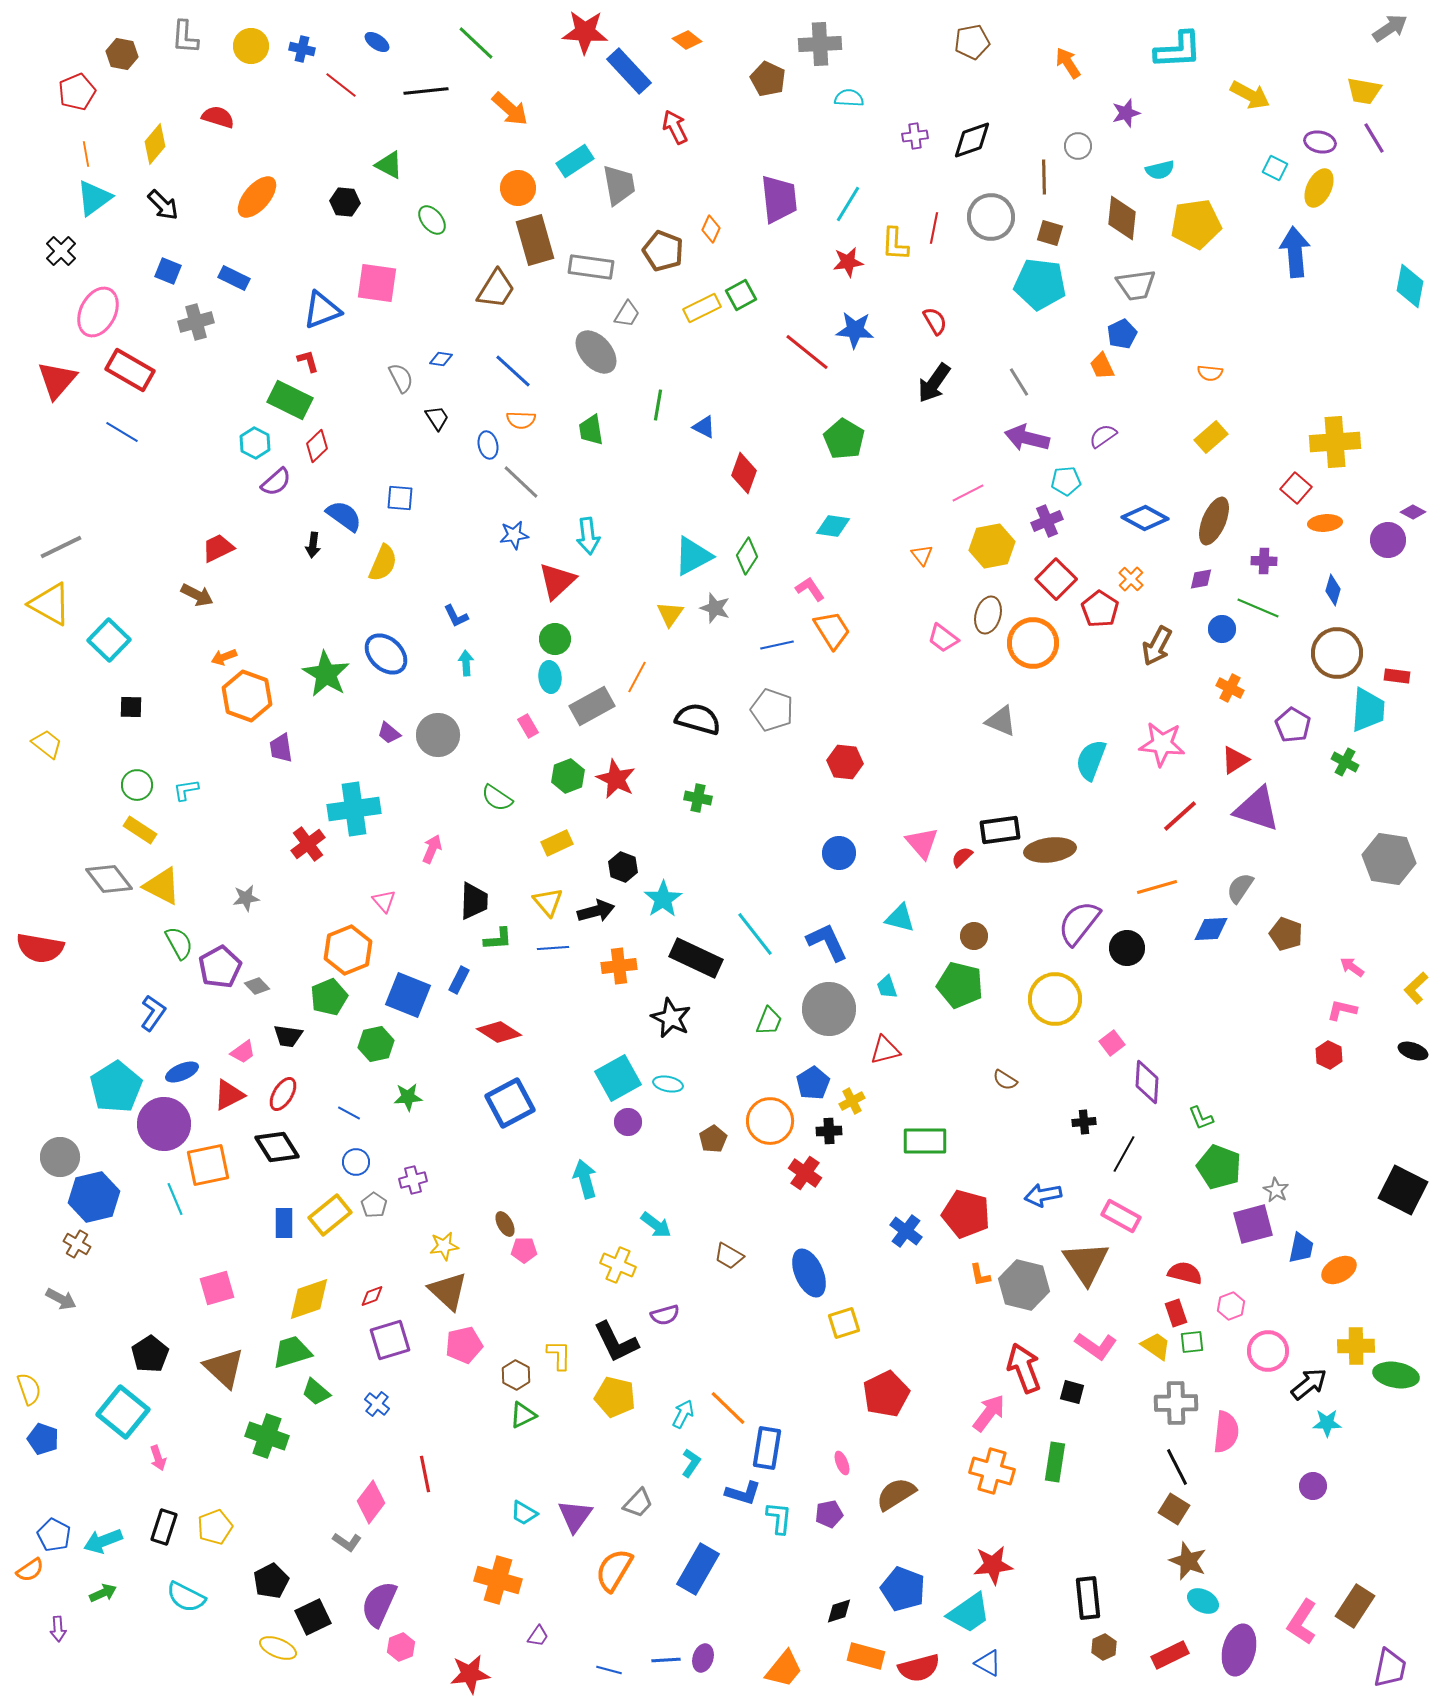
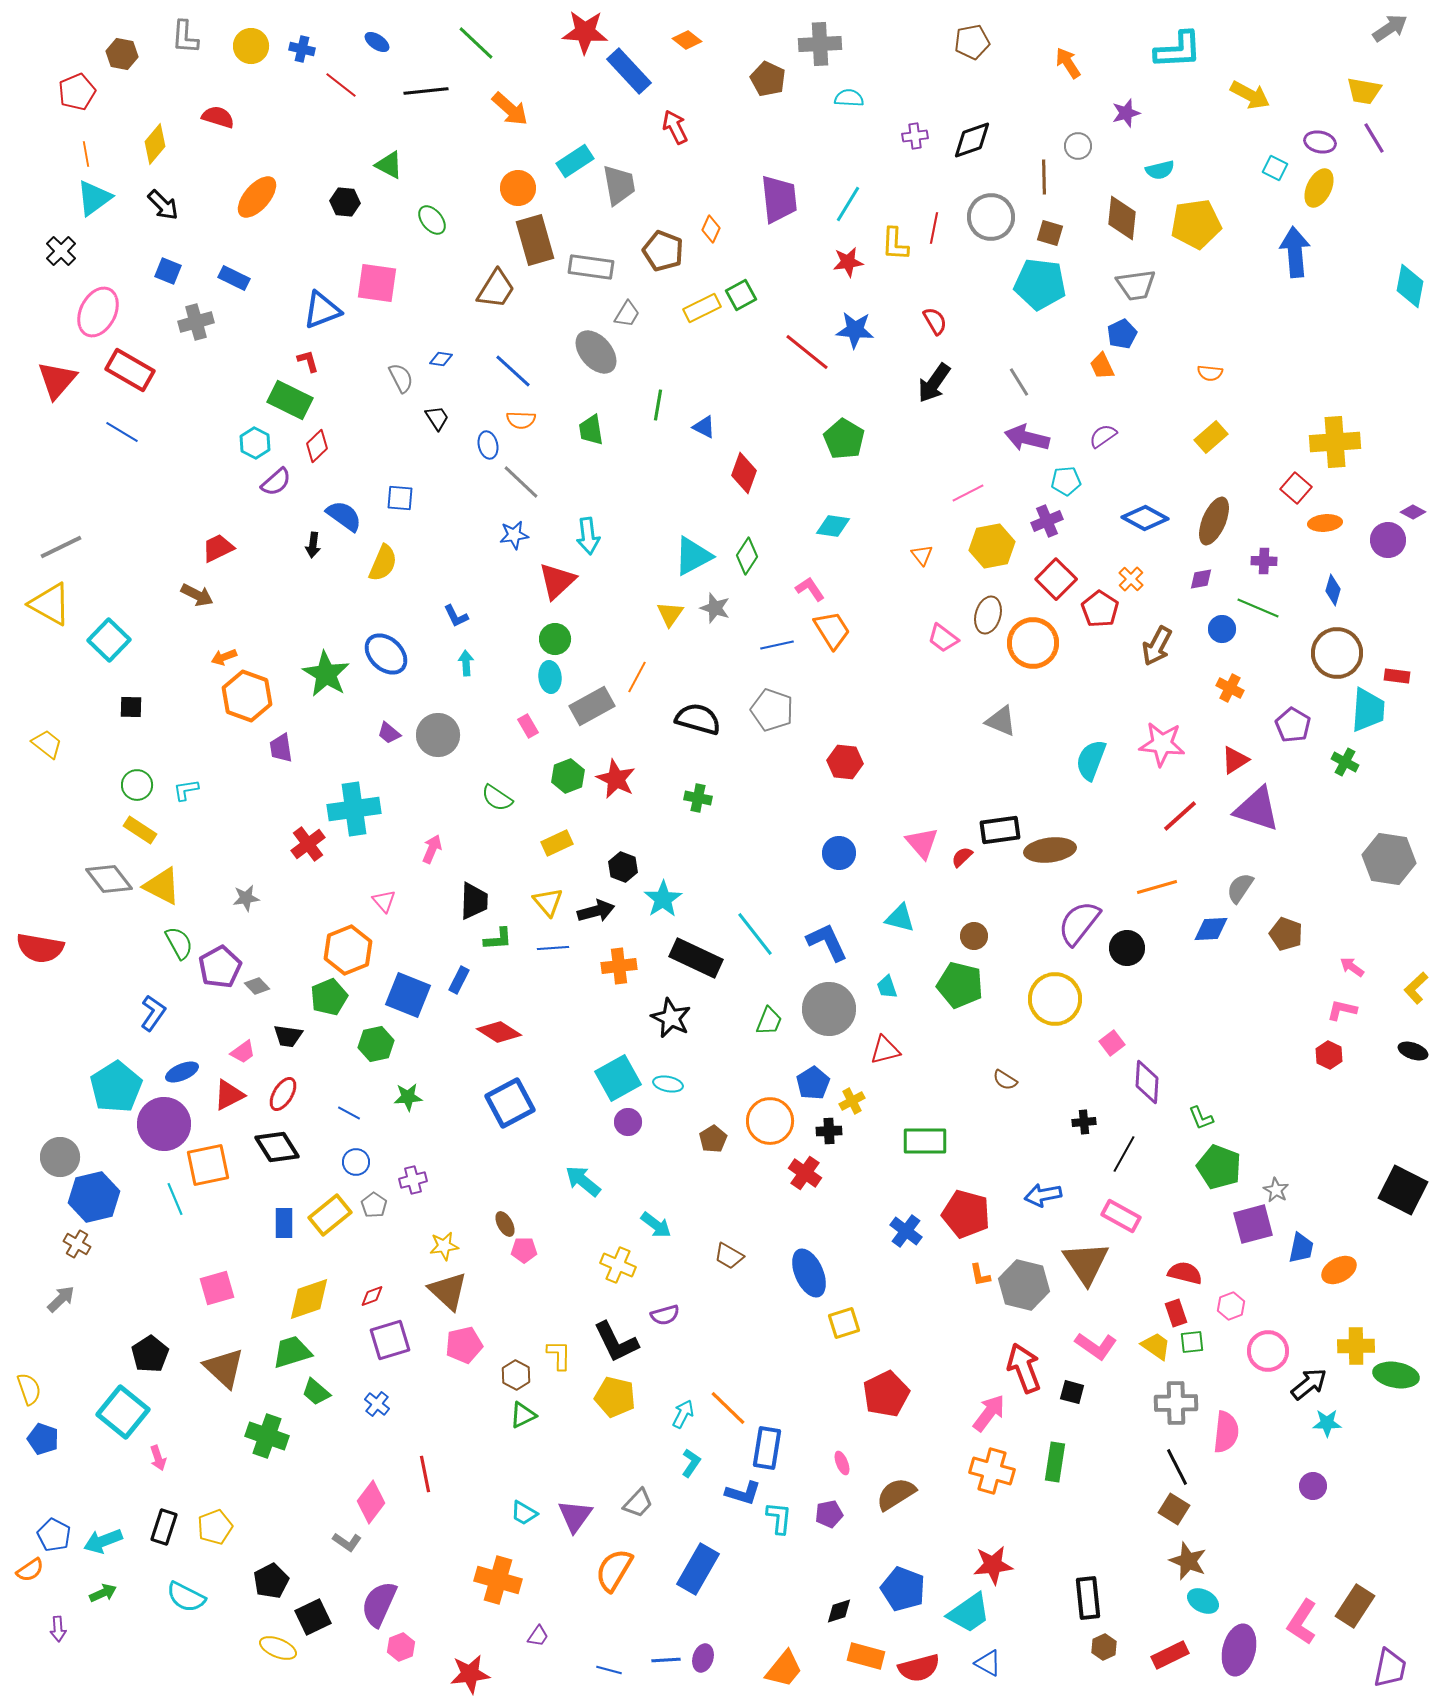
cyan arrow at (585, 1179): moved 2 px left, 2 px down; rotated 36 degrees counterclockwise
gray arrow at (61, 1299): rotated 72 degrees counterclockwise
